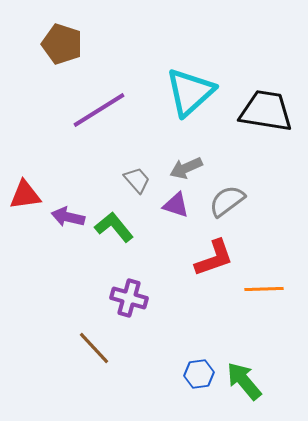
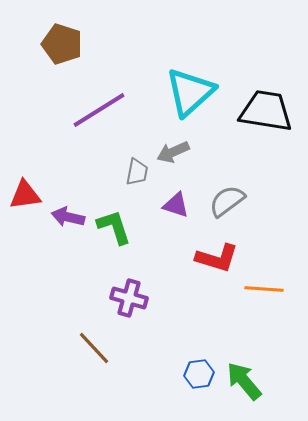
gray arrow: moved 13 px left, 16 px up
gray trapezoid: moved 8 px up; rotated 52 degrees clockwise
green L-shape: rotated 21 degrees clockwise
red L-shape: moved 3 px right; rotated 36 degrees clockwise
orange line: rotated 6 degrees clockwise
